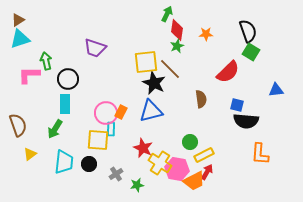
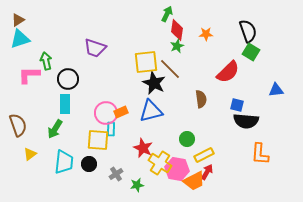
orange rectangle at (121, 112): rotated 40 degrees clockwise
green circle at (190, 142): moved 3 px left, 3 px up
